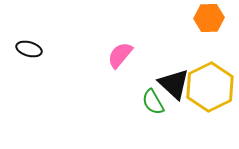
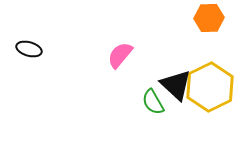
black triangle: moved 2 px right, 1 px down
